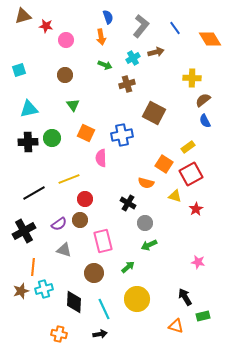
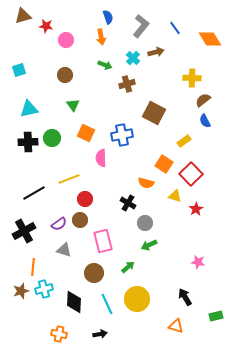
cyan cross at (133, 58): rotated 16 degrees counterclockwise
yellow rectangle at (188, 147): moved 4 px left, 6 px up
red square at (191, 174): rotated 15 degrees counterclockwise
cyan line at (104, 309): moved 3 px right, 5 px up
green rectangle at (203, 316): moved 13 px right
